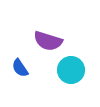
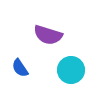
purple semicircle: moved 6 px up
